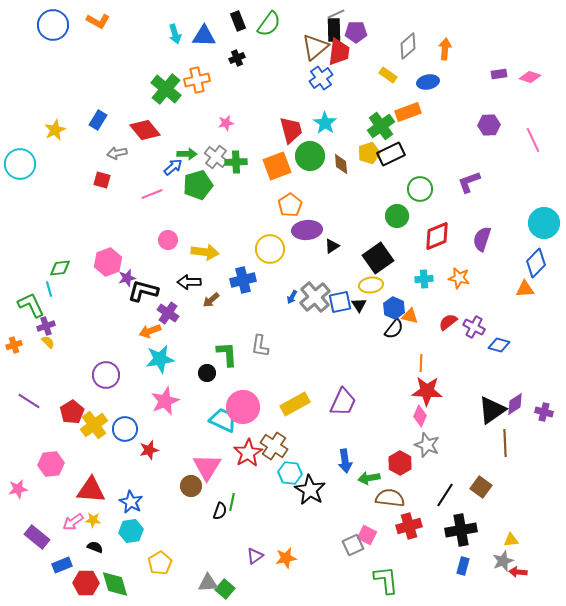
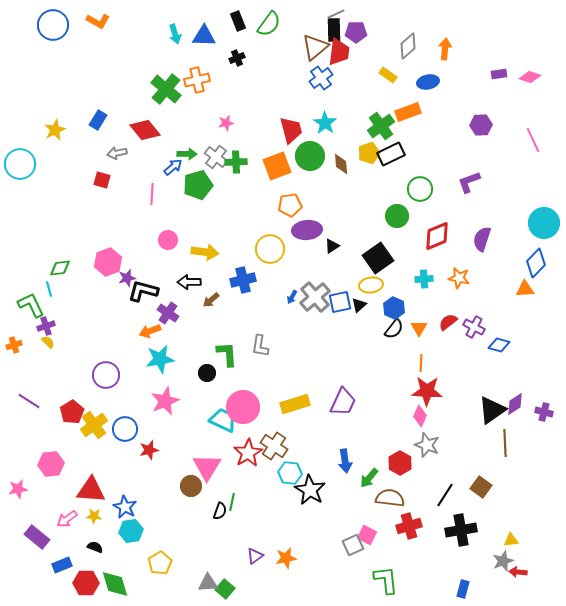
purple hexagon at (489, 125): moved 8 px left
pink line at (152, 194): rotated 65 degrees counterclockwise
orange pentagon at (290, 205): rotated 25 degrees clockwise
black triangle at (359, 305): rotated 21 degrees clockwise
orange triangle at (410, 316): moved 9 px right, 12 px down; rotated 48 degrees clockwise
yellow rectangle at (295, 404): rotated 12 degrees clockwise
green arrow at (369, 478): rotated 40 degrees counterclockwise
blue star at (131, 502): moved 6 px left, 5 px down
yellow star at (93, 520): moved 1 px right, 4 px up
pink arrow at (73, 522): moved 6 px left, 3 px up
blue rectangle at (463, 566): moved 23 px down
